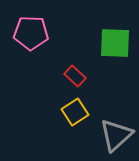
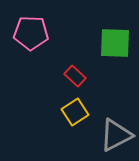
gray triangle: rotated 15 degrees clockwise
